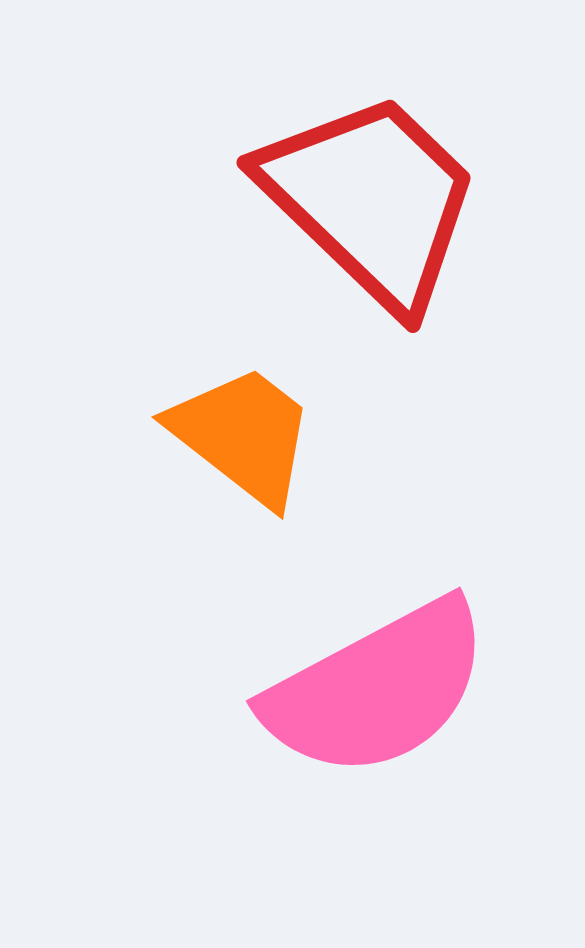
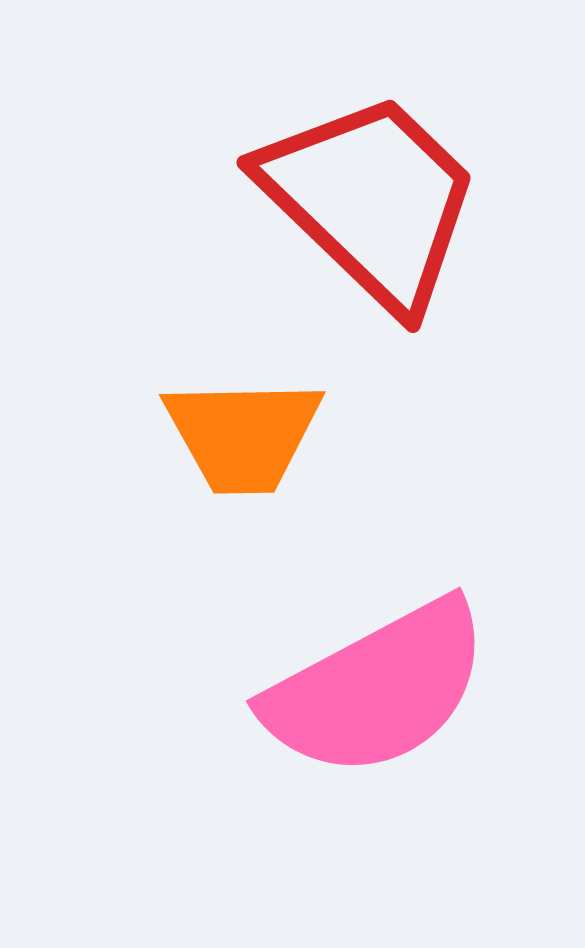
orange trapezoid: rotated 141 degrees clockwise
